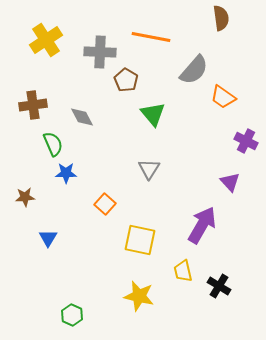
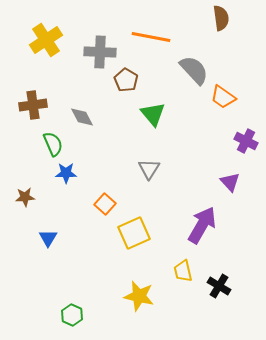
gray semicircle: rotated 84 degrees counterclockwise
yellow square: moved 6 px left, 7 px up; rotated 36 degrees counterclockwise
